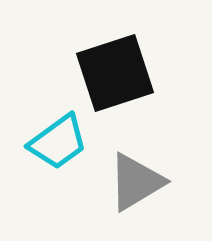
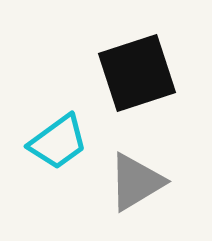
black square: moved 22 px right
